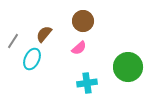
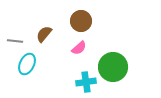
brown circle: moved 2 px left
gray line: moved 2 px right; rotated 63 degrees clockwise
cyan ellipse: moved 5 px left, 5 px down
green circle: moved 15 px left
cyan cross: moved 1 px left, 1 px up
